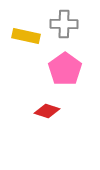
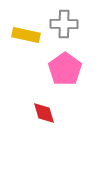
yellow rectangle: moved 1 px up
red diamond: moved 3 px left, 2 px down; rotated 55 degrees clockwise
